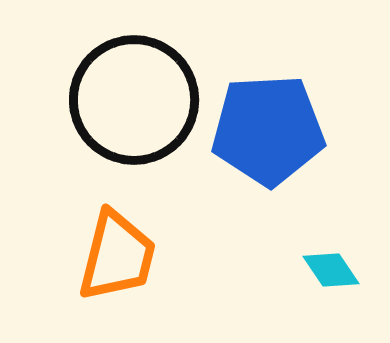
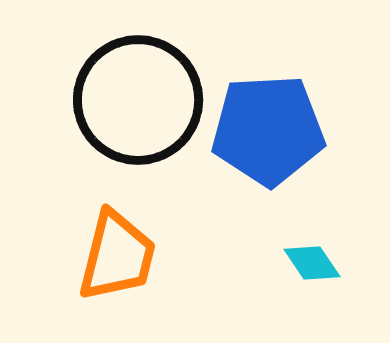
black circle: moved 4 px right
cyan diamond: moved 19 px left, 7 px up
